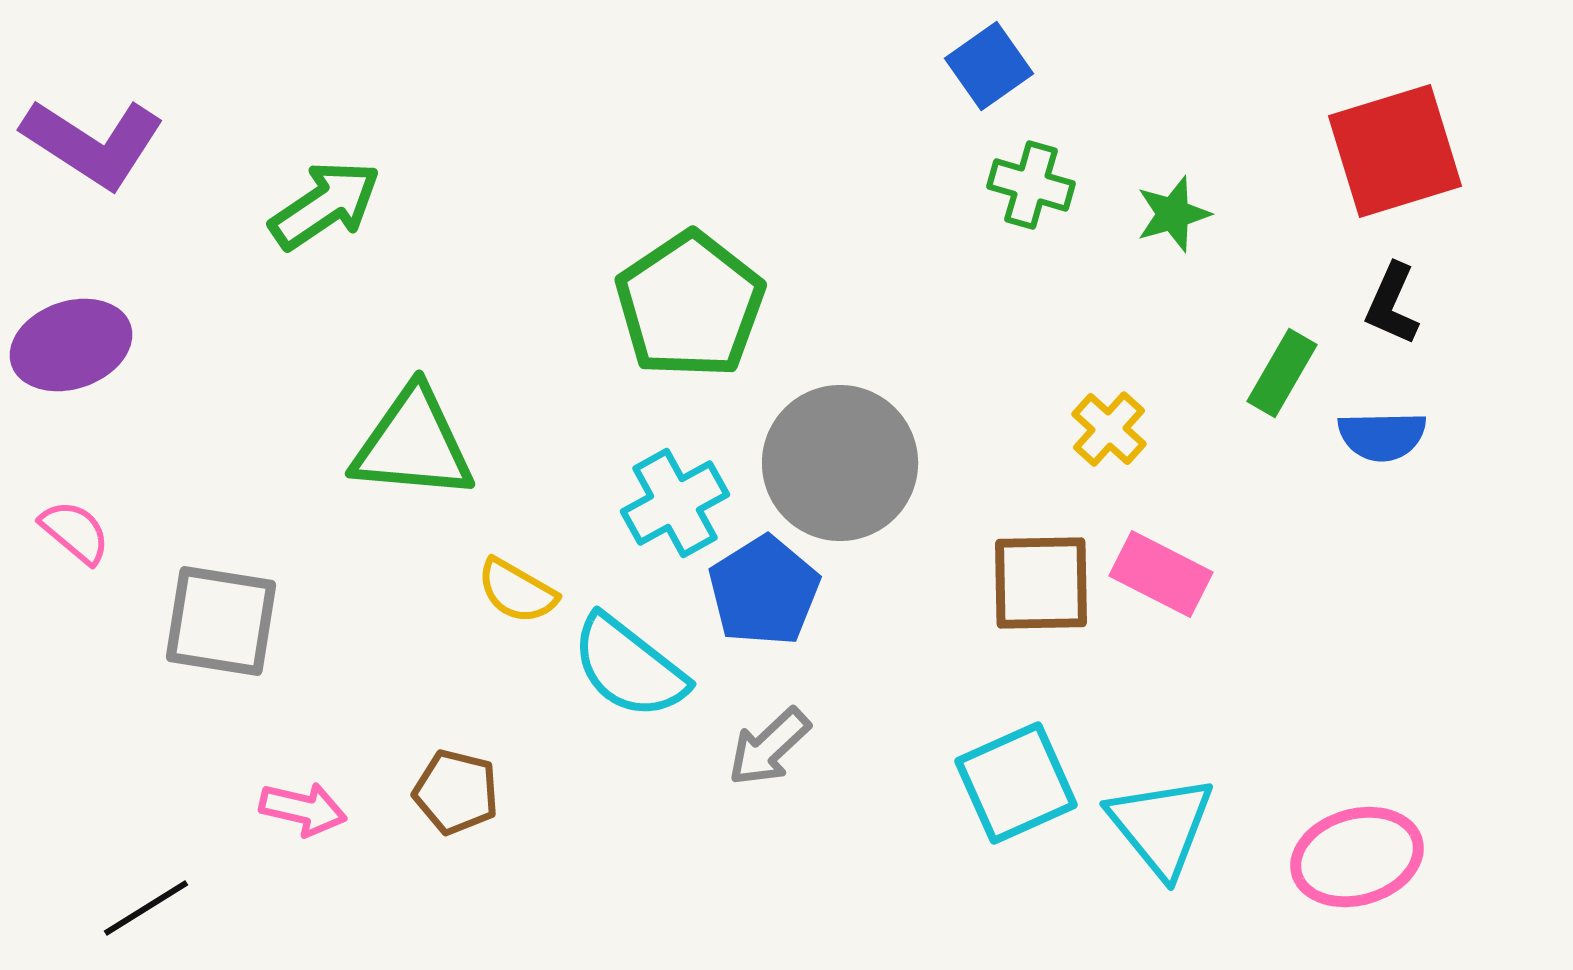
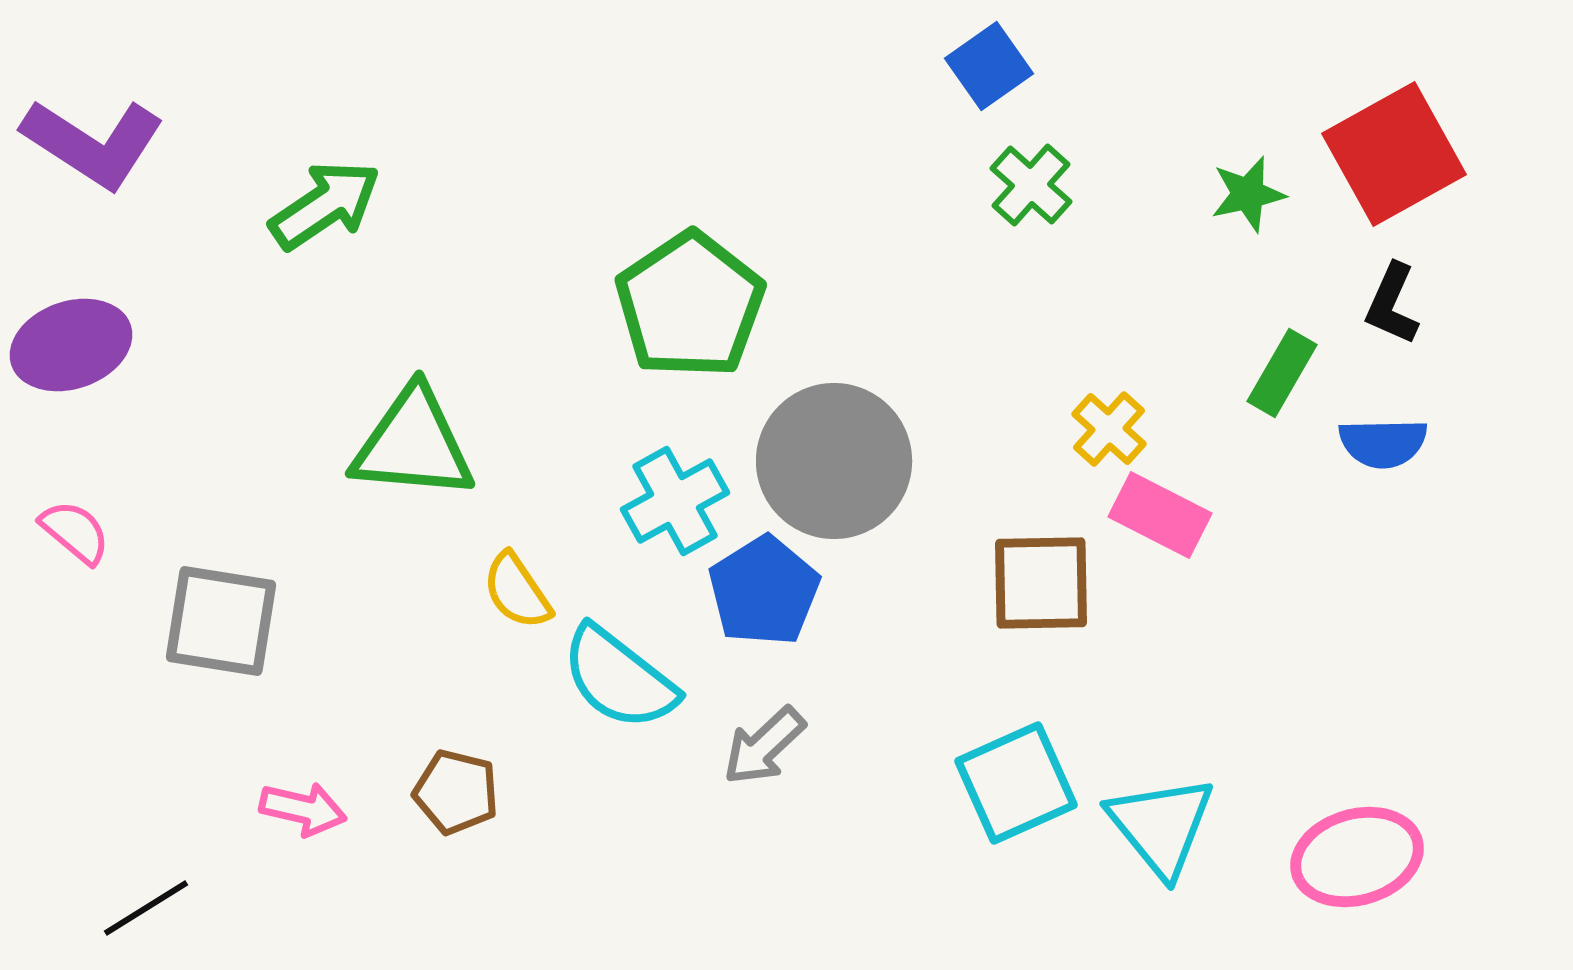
red square: moved 1 px left, 3 px down; rotated 12 degrees counterclockwise
green cross: rotated 26 degrees clockwise
green star: moved 75 px right, 20 px up; rotated 4 degrees clockwise
blue semicircle: moved 1 px right, 7 px down
gray circle: moved 6 px left, 2 px up
cyan cross: moved 2 px up
pink rectangle: moved 1 px left, 59 px up
yellow semicircle: rotated 26 degrees clockwise
cyan semicircle: moved 10 px left, 11 px down
gray arrow: moved 5 px left, 1 px up
